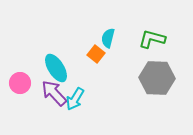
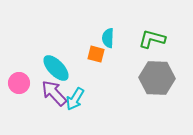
cyan semicircle: rotated 12 degrees counterclockwise
orange square: rotated 24 degrees counterclockwise
cyan ellipse: rotated 12 degrees counterclockwise
pink circle: moved 1 px left
